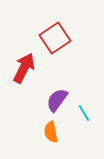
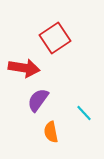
red arrow: rotated 72 degrees clockwise
purple semicircle: moved 19 px left
cyan line: rotated 12 degrees counterclockwise
